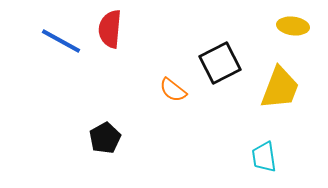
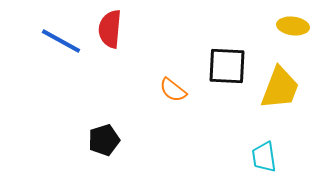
black square: moved 7 px right, 3 px down; rotated 30 degrees clockwise
black pentagon: moved 1 px left, 2 px down; rotated 12 degrees clockwise
